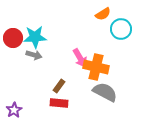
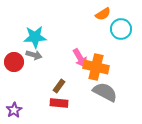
red circle: moved 1 px right, 24 px down
